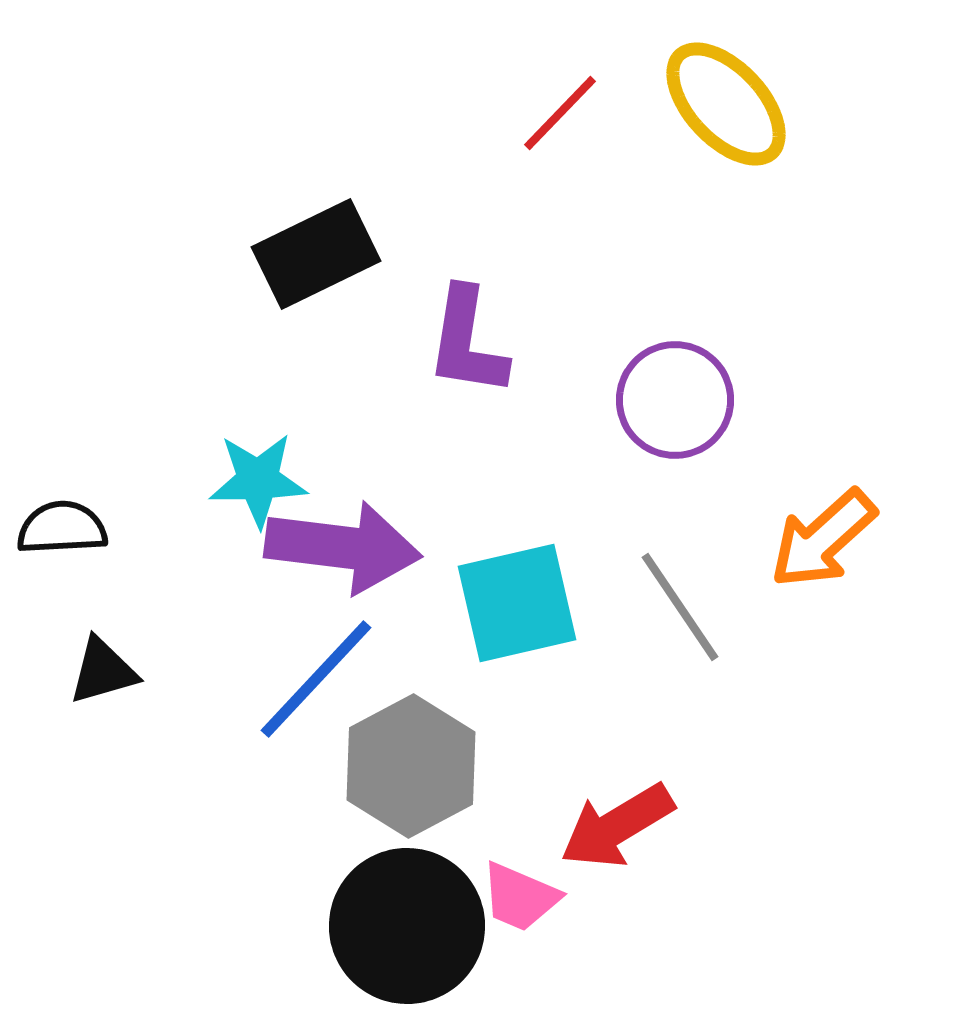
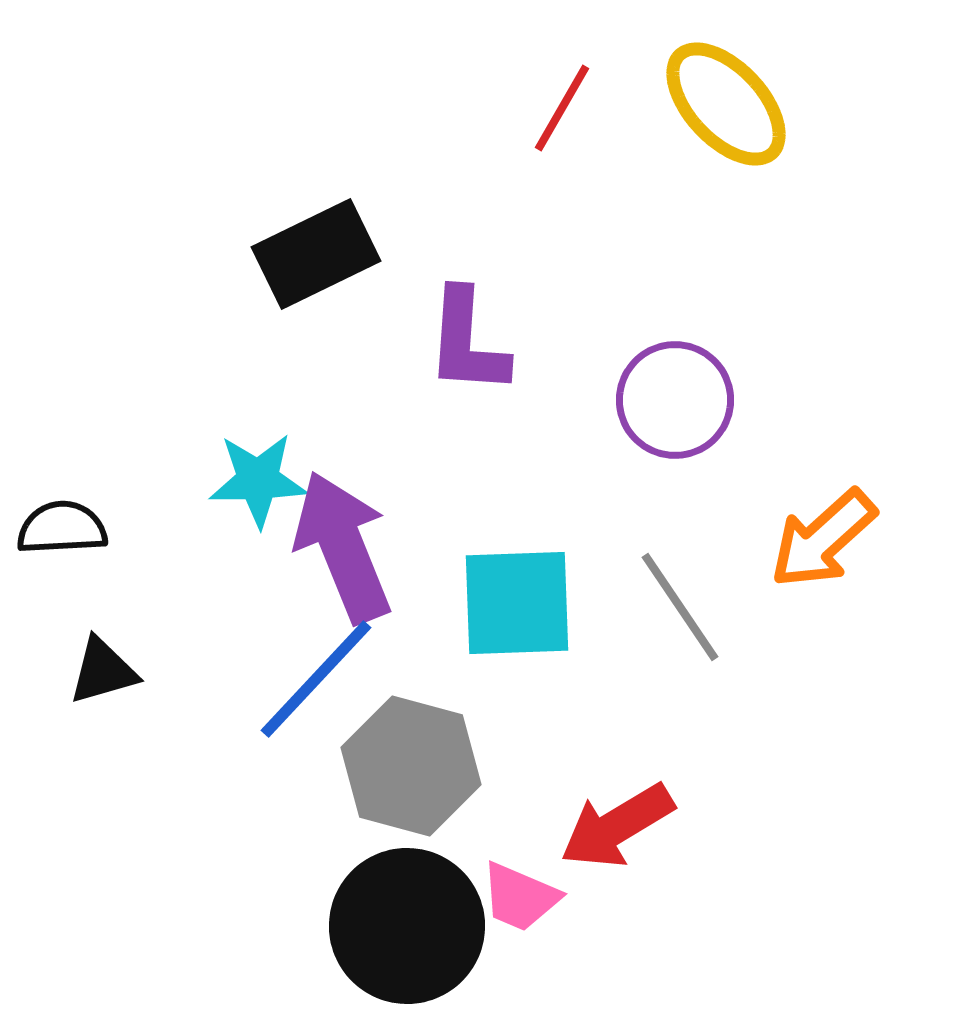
red line: moved 2 px right, 5 px up; rotated 14 degrees counterclockwise
purple L-shape: rotated 5 degrees counterclockwise
purple arrow: rotated 119 degrees counterclockwise
cyan square: rotated 11 degrees clockwise
gray hexagon: rotated 17 degrees counterclockwise
